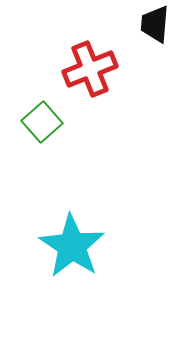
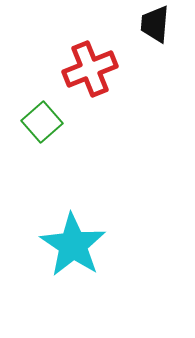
cyan star: moved 1 px right, 1 px up
